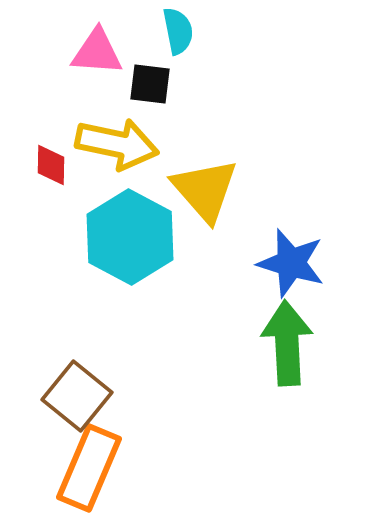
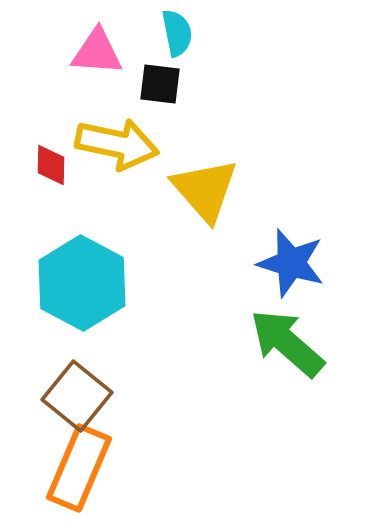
cyan semicircle: moved 1 px left, 2 px down
black square: moved 10 px right
cyan hexagon: moved 48 px left, 46 px down
green arrow: rotated 46 degrees counterclockwise
orange rectangle: moved 10 px left
